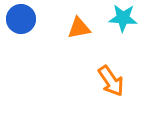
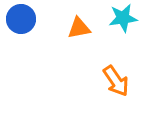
cyan star: rotated 12 degrees counterclockwise
orange arrow: moved 5 px right
